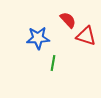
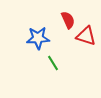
red semicircle: rotated 18 degrees clockwise
green line: rotated 42 degrees counterclockwise
